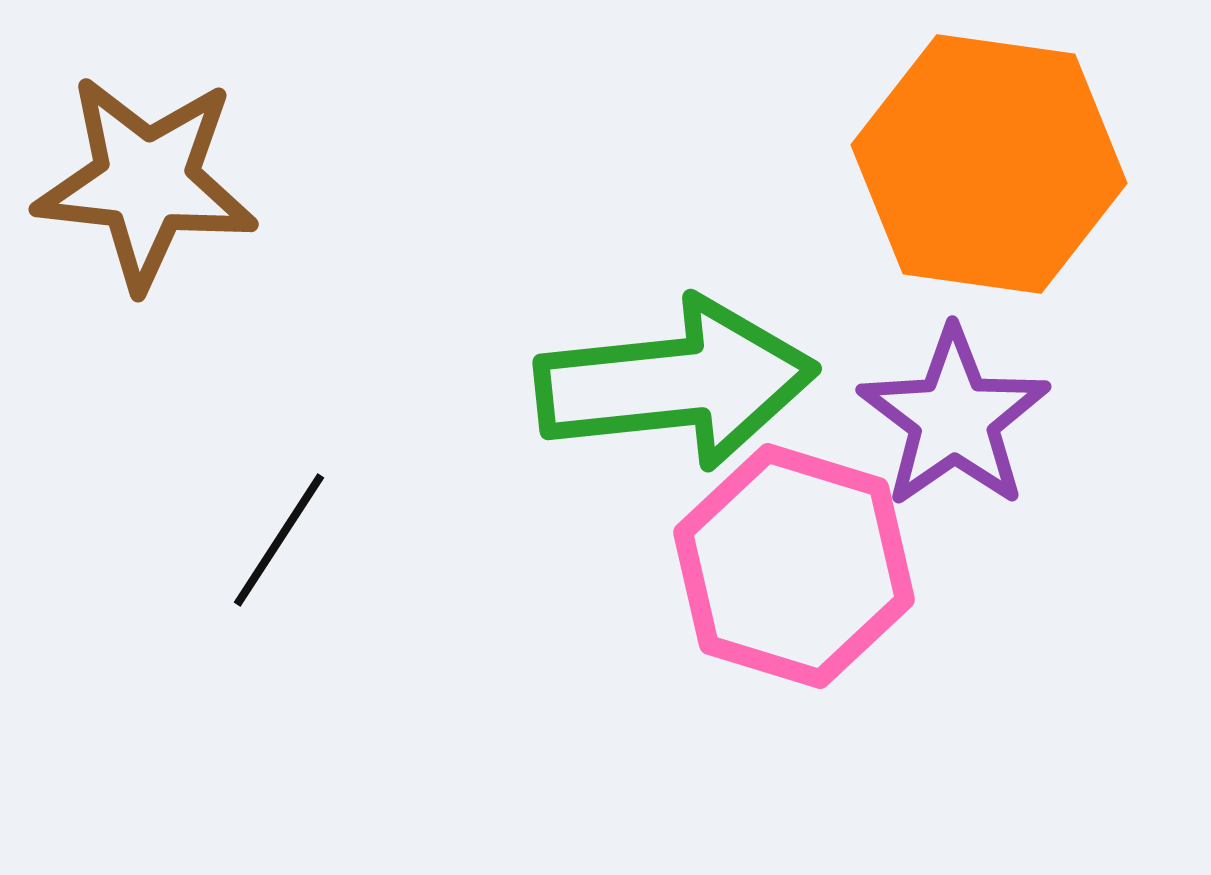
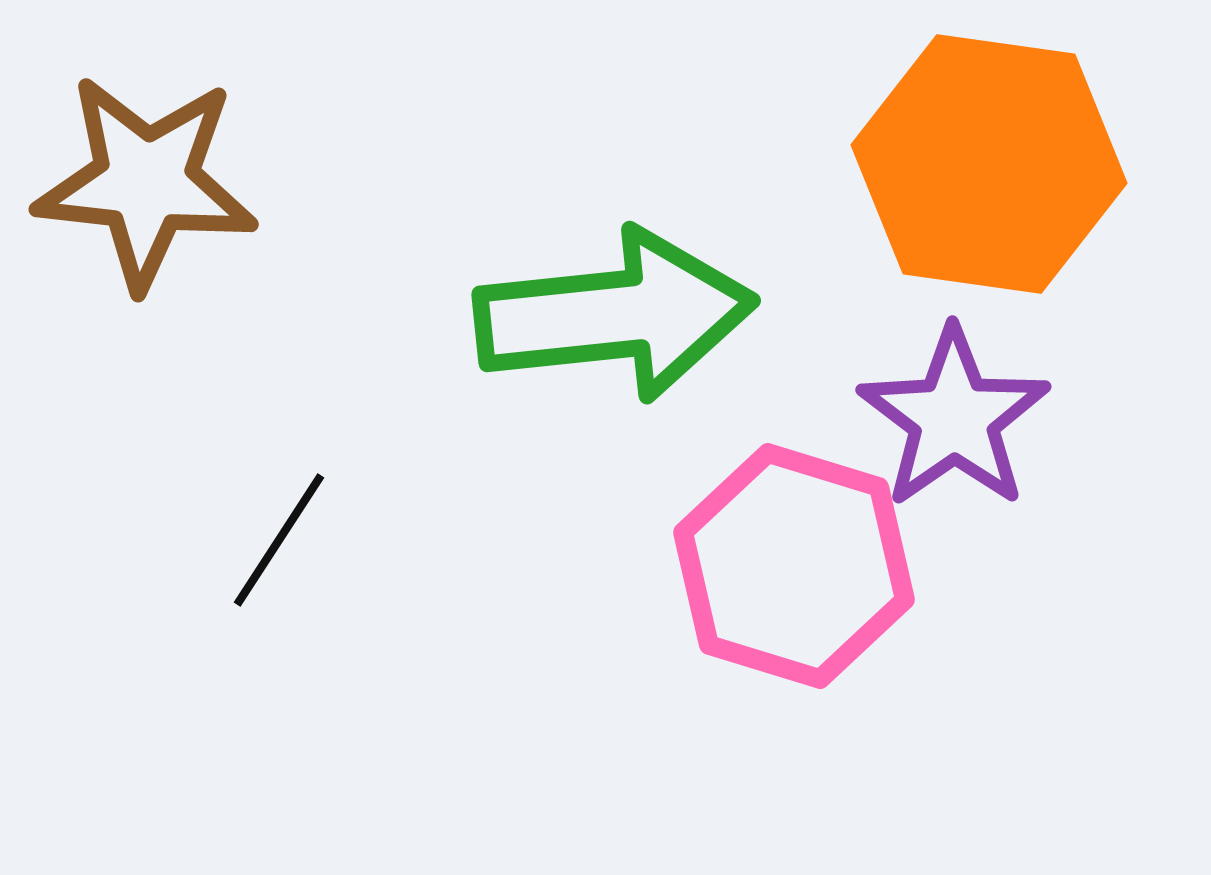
green arrow: moved 61 px left, 68 px up
